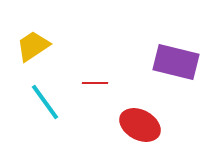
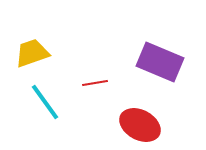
yellow trapezoid: moved 1 px left, 7 px down; rotated 15 degrees clockwise
purple rectangle: moved 16 px left; rotated 9 degrees clockwise
red line: rotated 10 degrees counterclockwise
